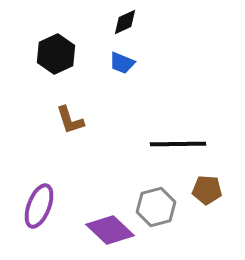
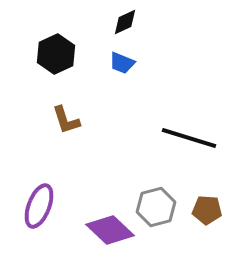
brown L-shape: moved 4 px left
black line: moved 11 px right, 6 px up; rotated 18 degrees clockwise
brown pentagon: moved 20 px down
